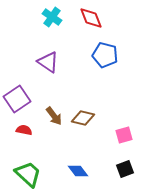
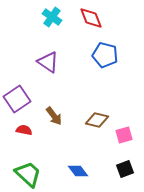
brown diamond: moved 14 px right, 2 px down
